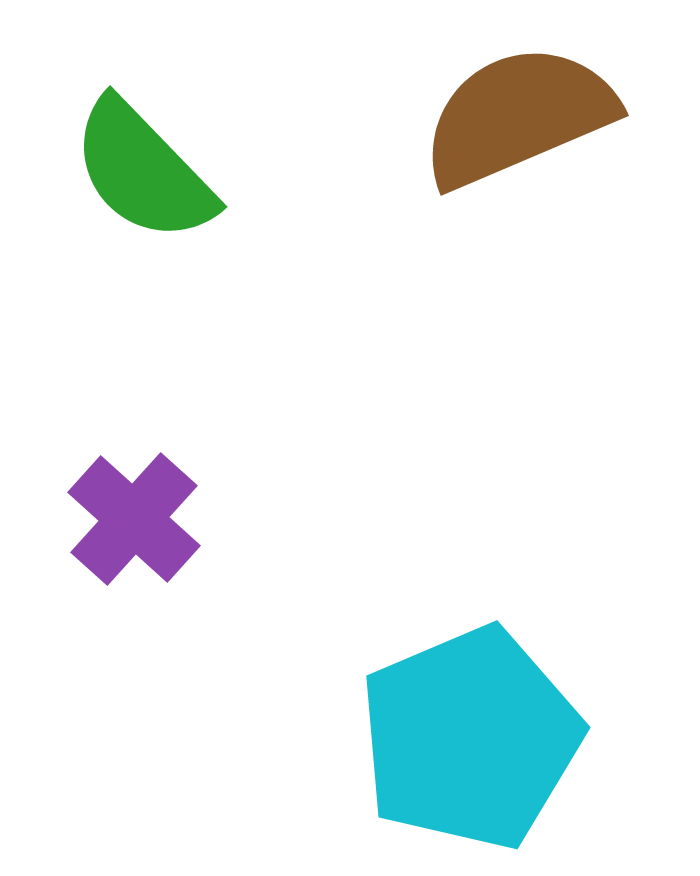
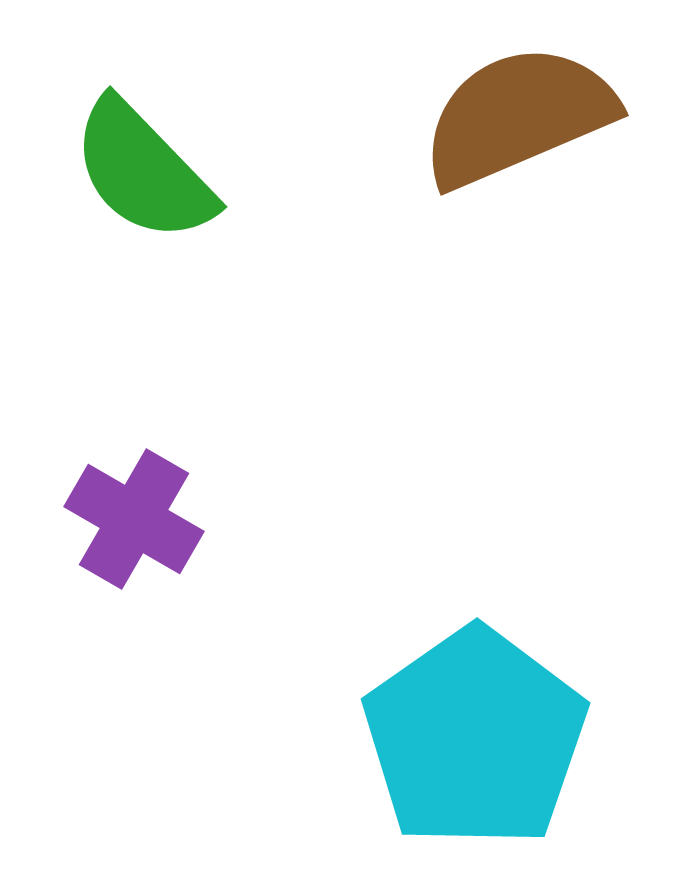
purple cross: rotated 12 degrees counterclockwise
cyan pentagon: moved 5 px right; rotated 12 degrees counterclockwise
